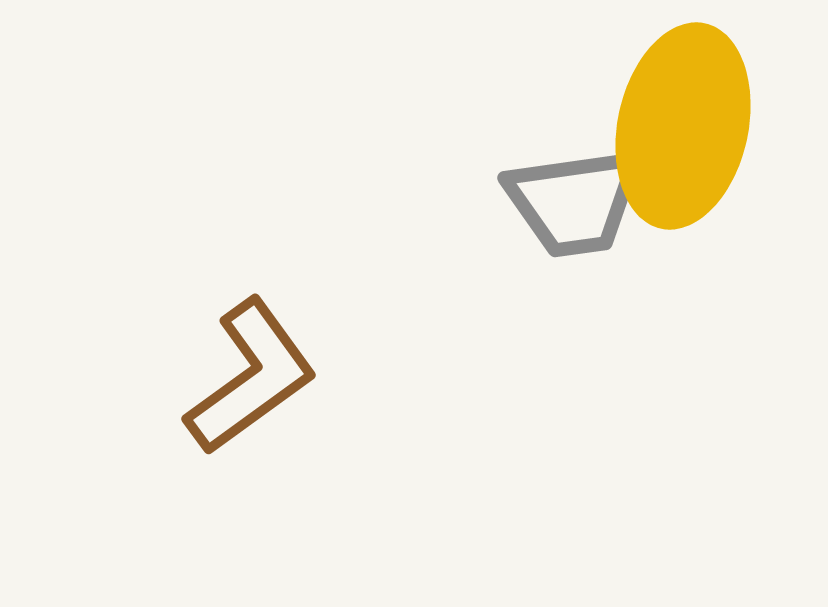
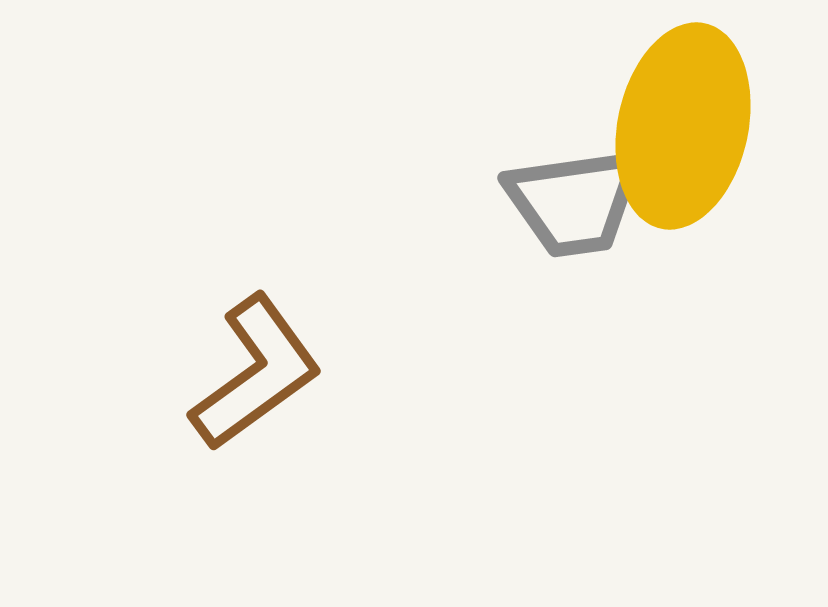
brown L-shape: moved 5 px right, 4 px up
